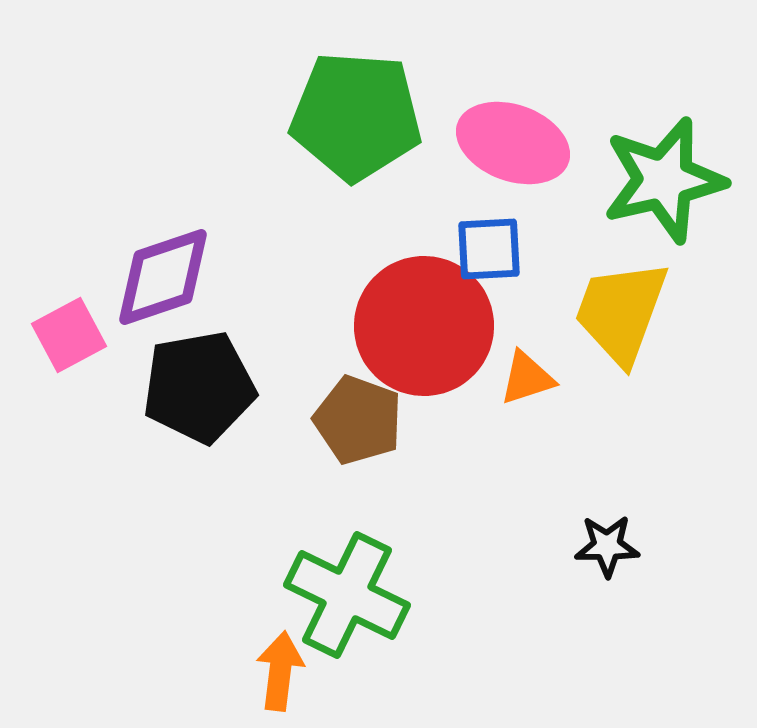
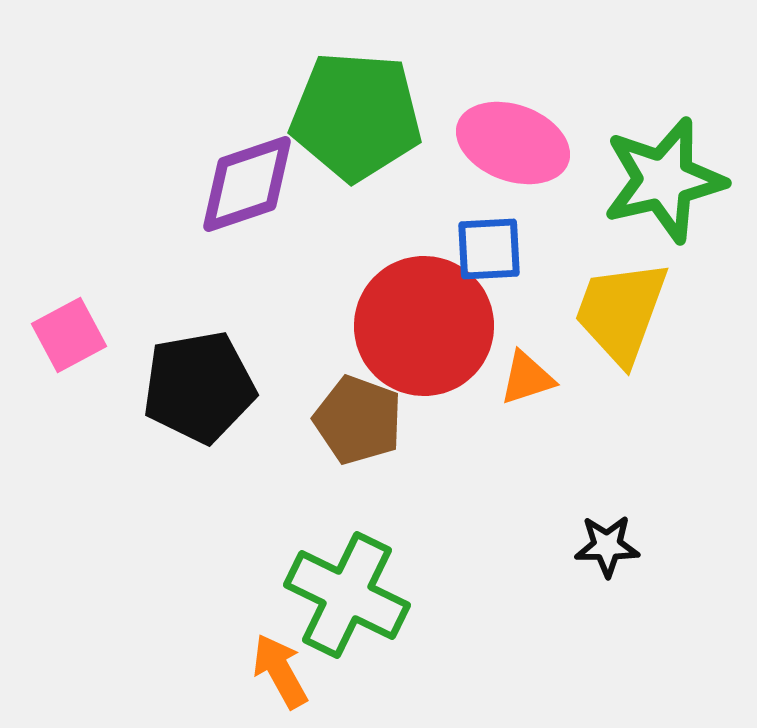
purple diamond: moved 84 px right, 93 px up
orange arrow: rotated 36 degrees counterclockwise
